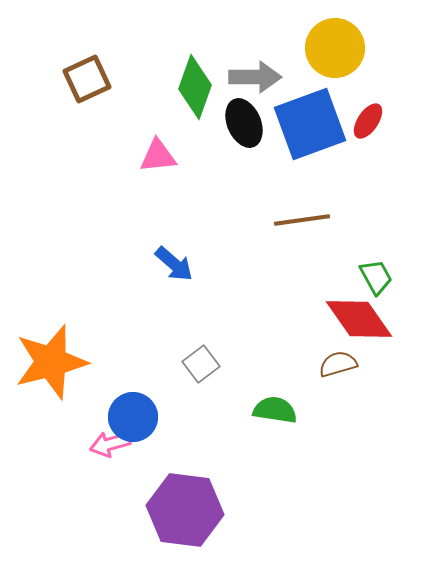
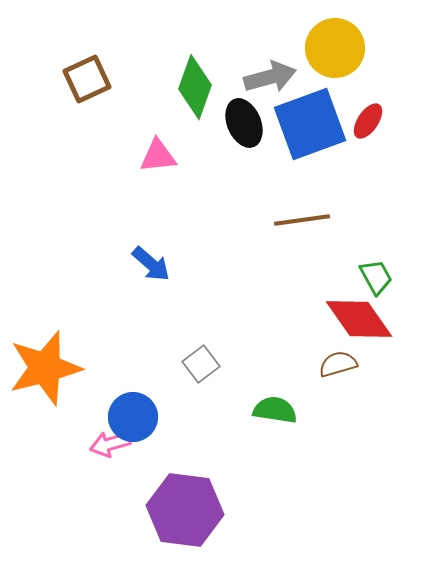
gray arrow: moved 15 px right; rotated 15 degrees counterclockwise
blue arrow: moved 23 px left
orange star: moved 6 px left, 6 px down
